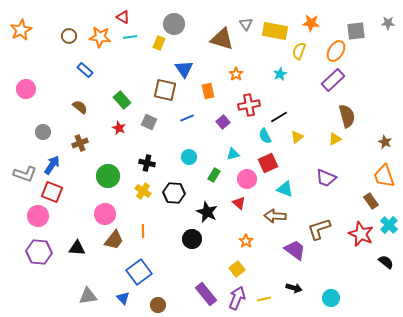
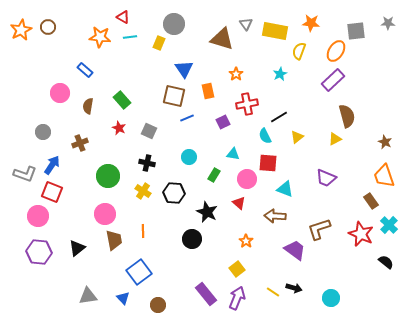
brown circle at (69, 36): moved 21 px left, 9 px up
pink circle at (26, 89): moved 34 px right, 4 px down
brown square at (165, 90): moved 9 px right, 6 px down
red cross at (249, 105): moved 2 px left, 1 px up
brown semicircle at (80, 107): moved 8 px right, 1 px up; rotated 119 degrees counterclockwise
gray square at (149, 122): moved 9 px down
purple square at (223, 122): rotated 16 degrees clockwise
cyan triangle at (233, 154): rotated 24 degrees clockwise
red square at (268, 163): rotated 30 degrees clockwise
brown trapezoid at (114, 240): rotated 50 degrees counterclockwise
black triangle at (77, 248): rotated 42 degrees counterclockwise
yellow line at (264, 299): moved 9 px right, 7 px up; rotated 48 degrees clockwise
